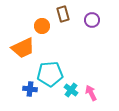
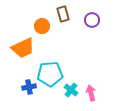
blue cross: moved 1 px left, 2 px up; rotated 16 degrees counterclockwise
pink arrow: rotated 14 degrees clockwise
